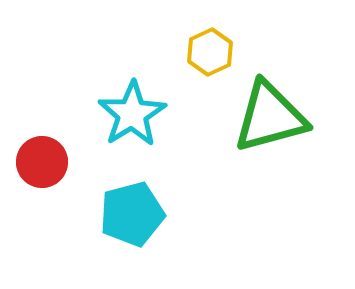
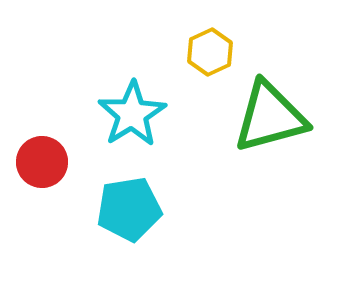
cyan pentagon: moved 3 px left, 5 px up; rotated 6 degrees clockwise
